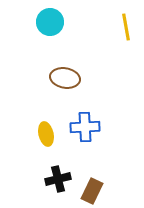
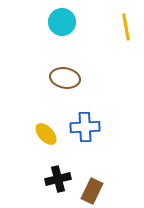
cyan circle: moved 12 px right
yellow ellipse: rotated 30 degrees counterclockwise
